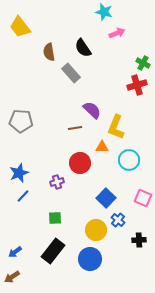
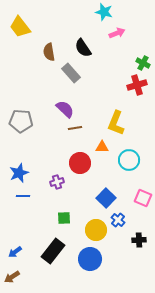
purple semicircle: moved 27 px left, 1 px up
yellow L-shape: moved 4 px up
blue line: rotated 48 degrees clockwise
green square: moved 9 px right
